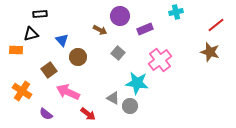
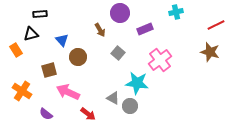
purple circle: moved 3 px up
red line: rotated 12 degrees clockwise
brown arrow: rotated 32 degrees clockwise
orange rectangle: rotated 56 degrees clockwise
brown square: rotated 21 degrees clockwise
